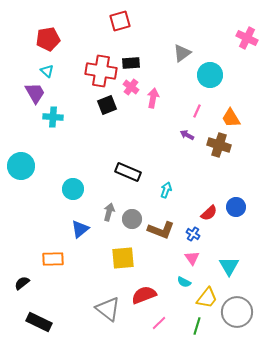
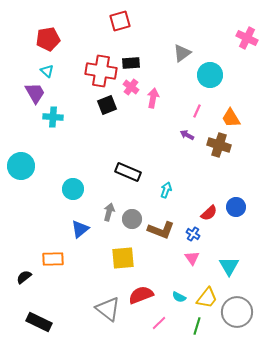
cyan semicircle at (184, 282): moved 5 px left, 15 px down
black semicircle at (22, 283): moved 2 px right, 6 px up
red semicircle at (144, 295): moved 3 px left
